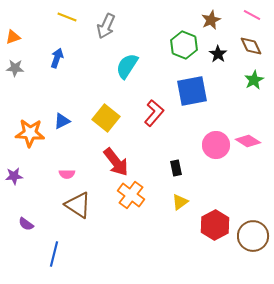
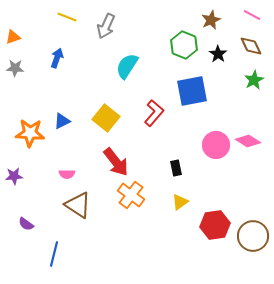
red hexagon: rotated 20 degrees clockwise
